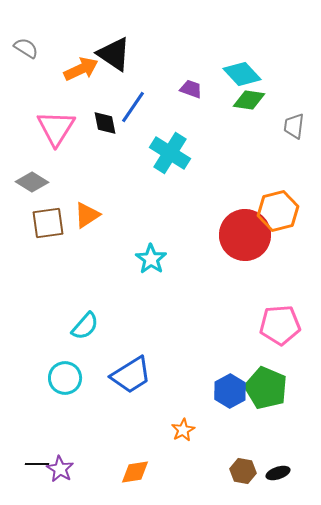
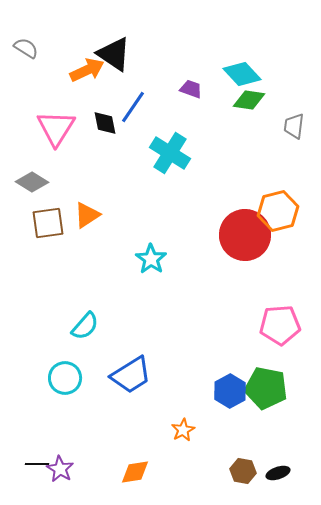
orange arrow: moved 6 px right, 1 px down
green pentagon: rotated 12 degrees counterclockwise
